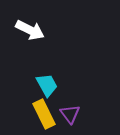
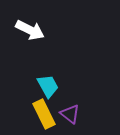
cyan trapezoid: moved 1 px right, 1 px down
purple triangle: rotated 15 degrees counterclockwise
